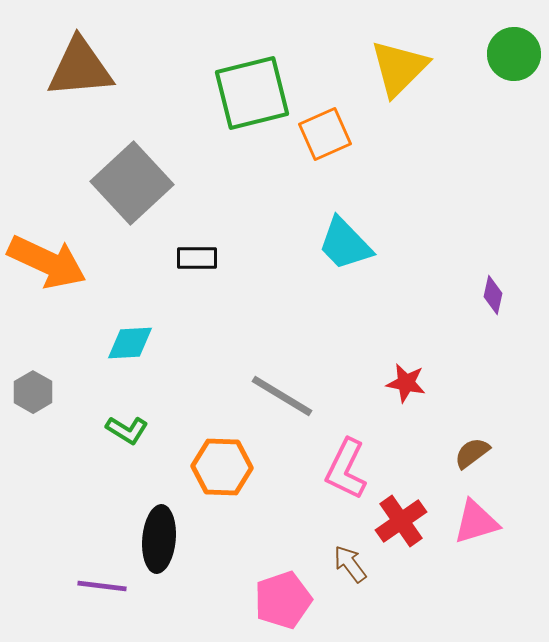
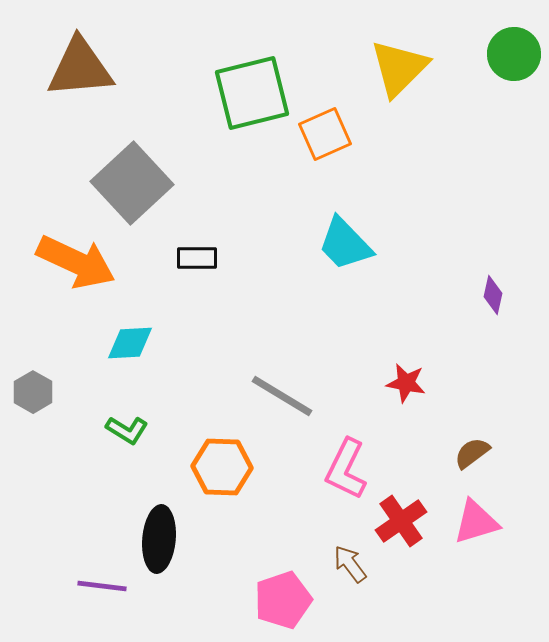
orange arrow: moved 29 px right
